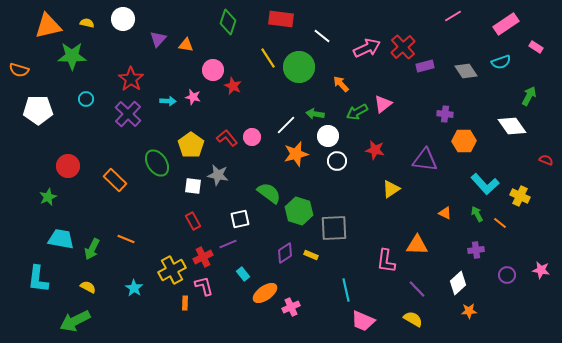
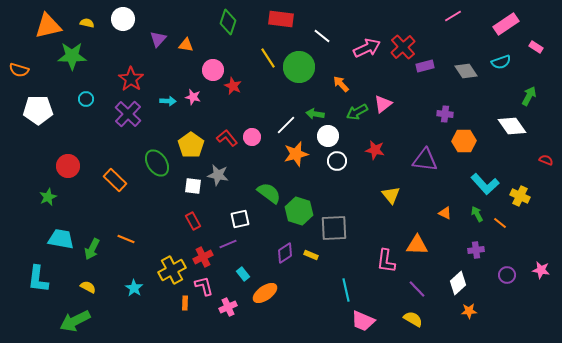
yellow triangle at (391, 189): moved 6 px down; rotated 36 degrees counterclockwise
pink cross at (291, 307): moved 63 px left
